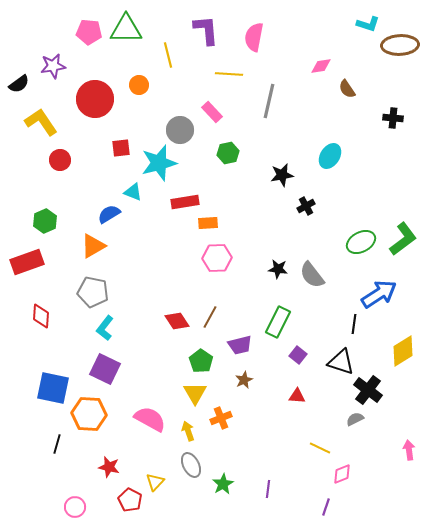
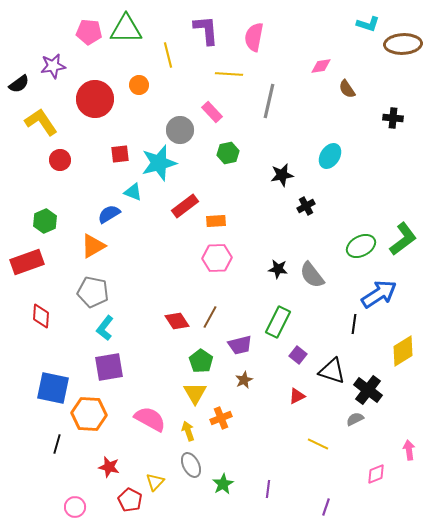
brown ellipse at (400, 45): moved 3 px right, 1 px up
red square at (121, 148): moved 1 px left, 6 px down
red rectangle at (185, 202): moved 4 px down; rotated 28 degrees counterclockwise
orange rectangle at (208, 223): moved 8 px right, 2 px up
green ellipse at (361, 242): moved 4 px down
black triangle at (341, 362): moved 9 px left, 9 px down
purple square at (105, 369): moved 4 px right, 2 px up; rotated 36 degrees counterclockwise
red triangle at (297, 396): rotated 30 degrees counterclockwise
yellow line at (320, 448): moved 2 px left, 4 px up
pink diamond at (342, 474): moved 34 px right
